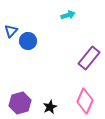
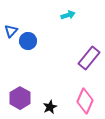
purple hexagon: moved 5 px up; rotated 15 degrees counterclockwise
